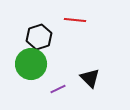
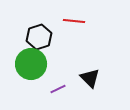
red line: moved 1 px left, 1 px down
